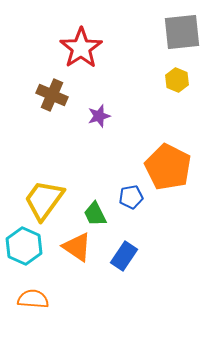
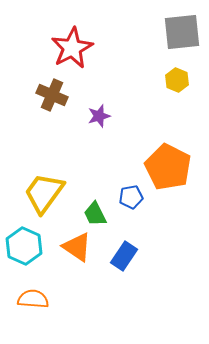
red star: moved 9 px left; rotated 6 degrees clockwise
yellow trapezoid: moved 7 px up
